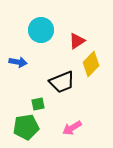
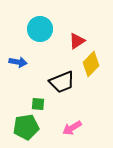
cyan circle: moved 1 px left, 1 px up
green square: rotated 16 degrees clockwise
